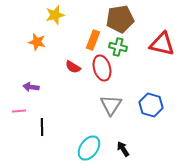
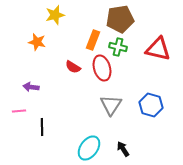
red triangle: moved 4 px left, 5 px down
